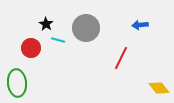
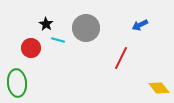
blue arrow: rotated 21 degrees counterclockwise
